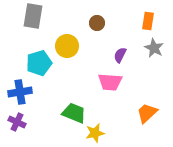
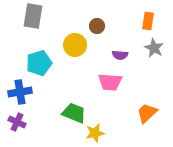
brown circle: moved 3 px down
yellow circle: moved 8 px right, 1 px up
purple semicircle: rotated 112 degrees counterclockwise
